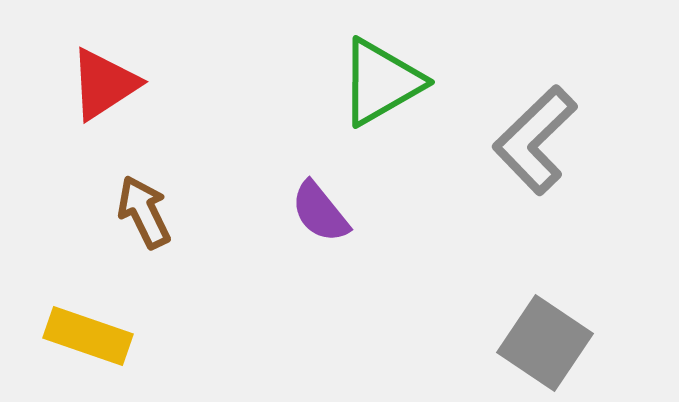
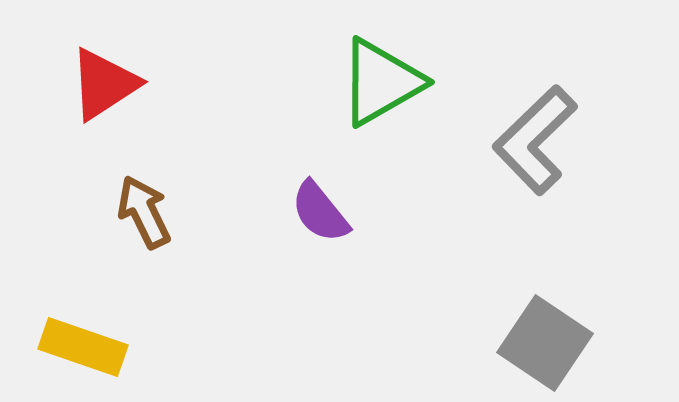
yellow rectangle: moved 5 px left, 11 px down
